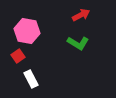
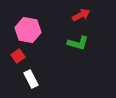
pink hexagon: moved 1 px right, 1 px up
green L-shape: rotated 15 degrees counterclockwise
